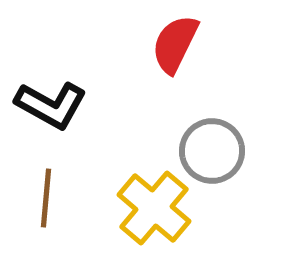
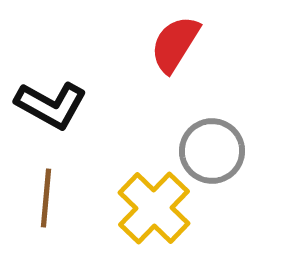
red semicircle: rotated 6 degrees clockwise
yellow cross: rotated 4 degrees clockwise
